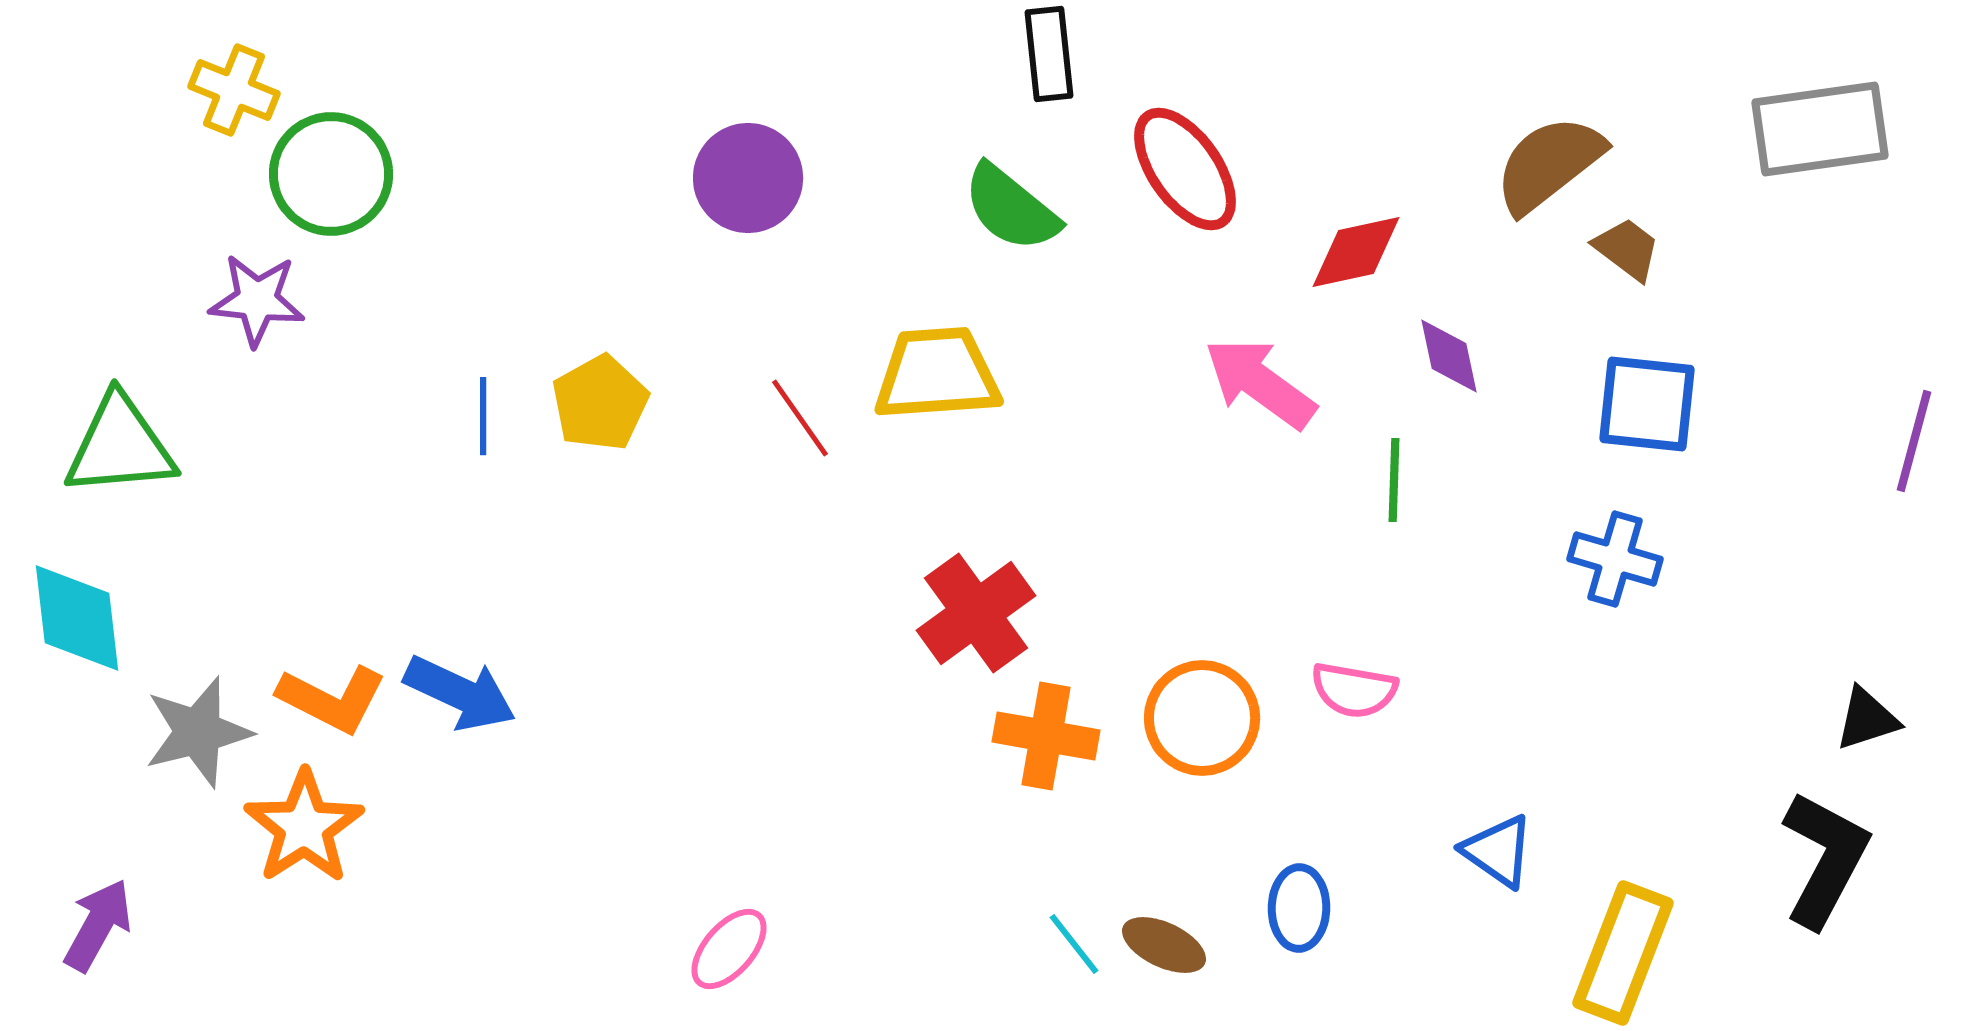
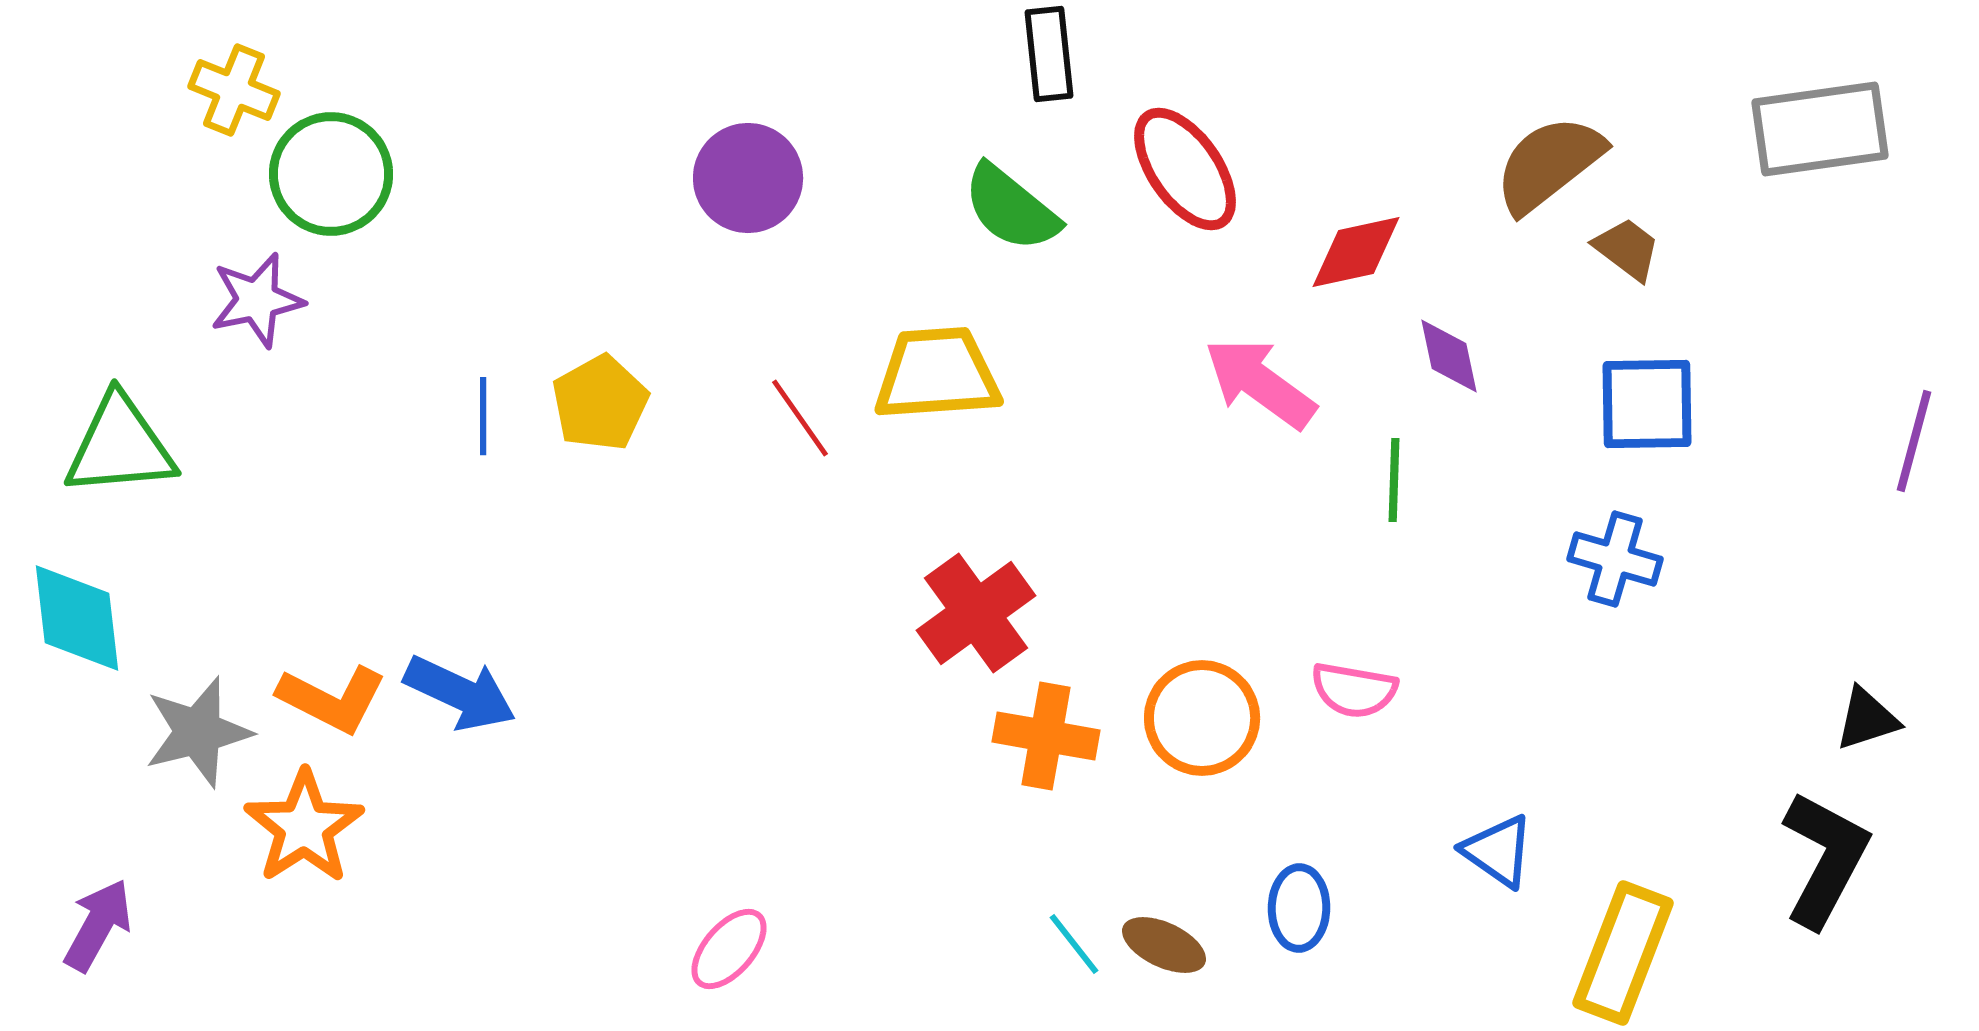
purple star: rotated 18 degrees counterclockwise
blue square: rotated 7 degrees counterclockwise
